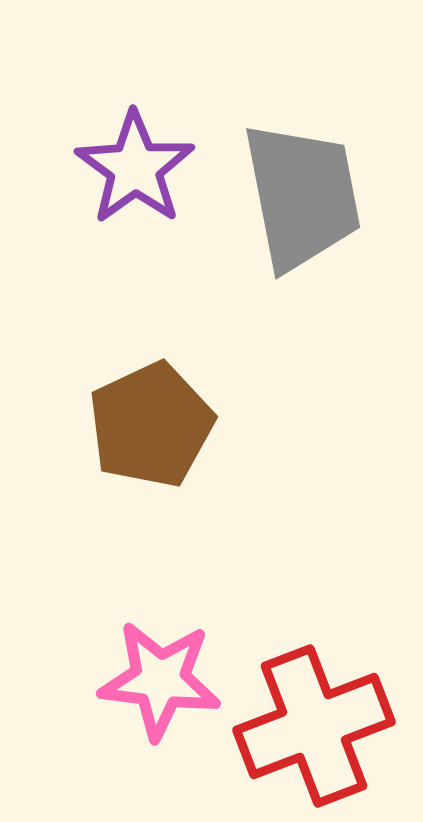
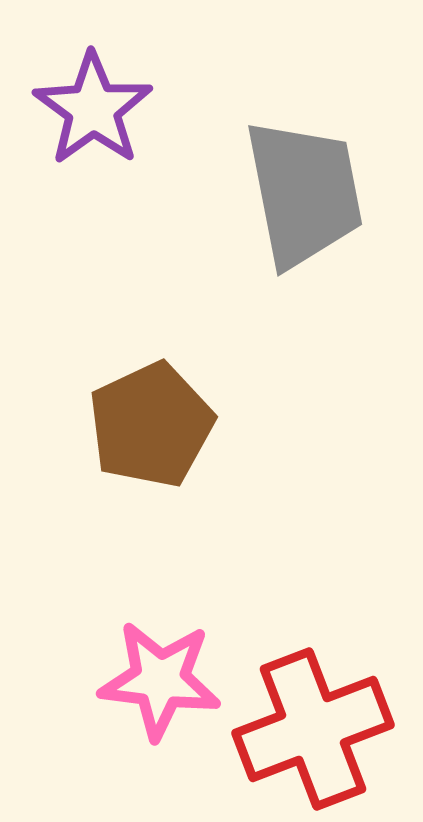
purple star: moved 42 px left, 59 px up
gray trapezoid: moved 2 px right, 3 px up
red cross: moved 1 px left, 3 px down
